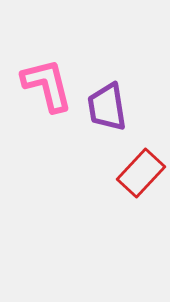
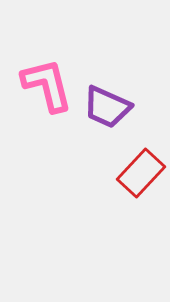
purple trapezoid: rotated 57 degrees counterclockwise
